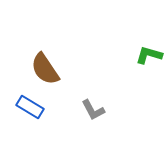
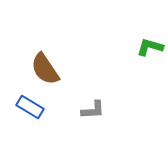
green L-shape: moved 1 px right, 8 px up
gray L-shape: rotated 65 degrees counterclockwise
